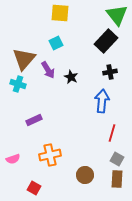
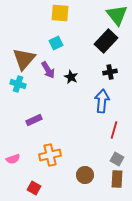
red line: moved 2 px right, 3 px up
